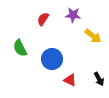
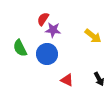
purple star: moved 20 px left, 15 px down
blue circle: moved 5 px left, 5 px up
red triangle: moved 3 px left
